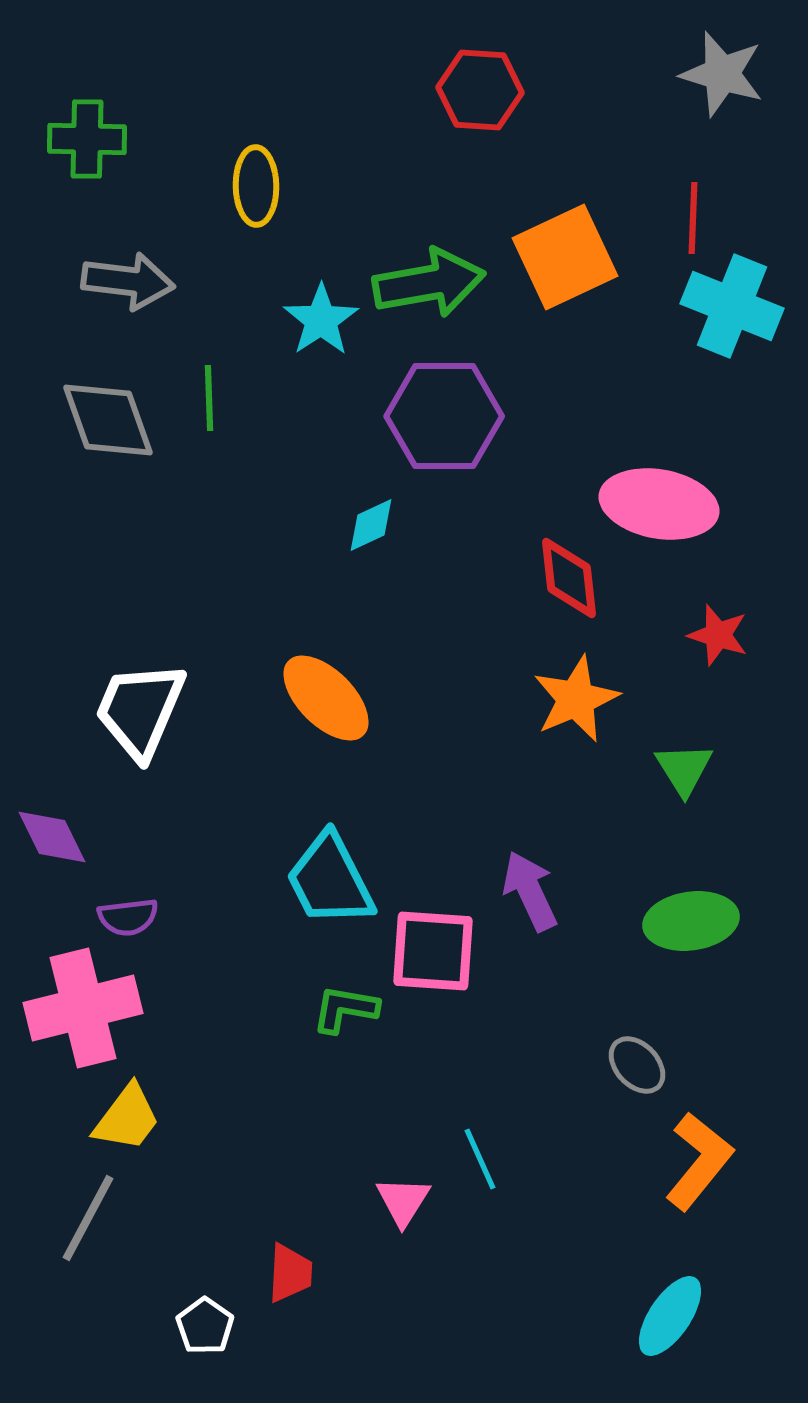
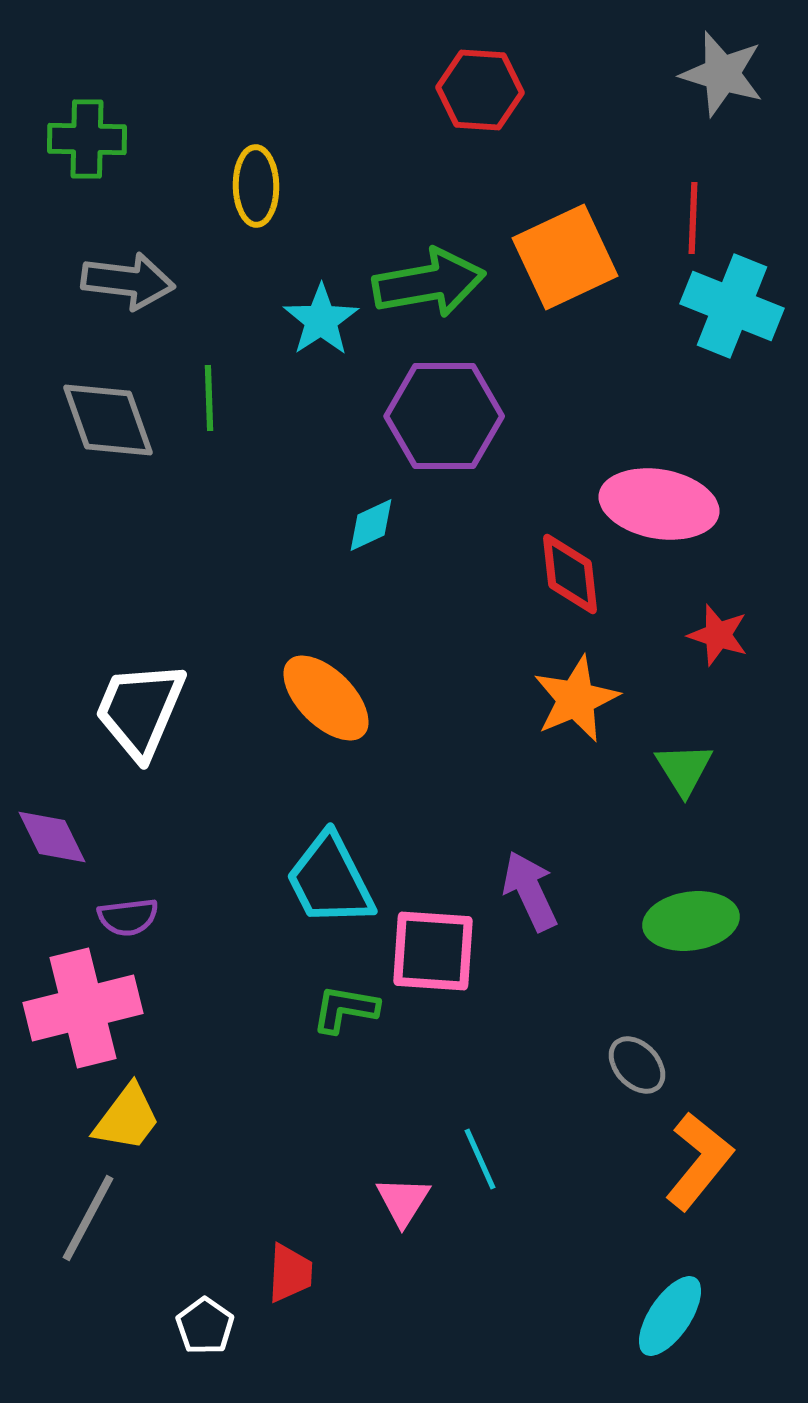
red diamond: moved 1 px right, 4 px up
